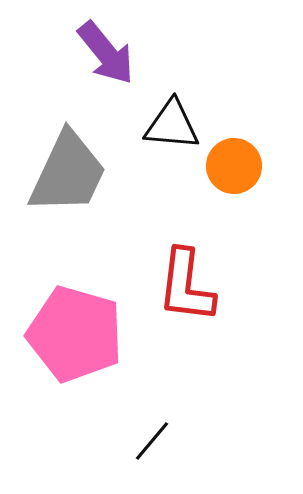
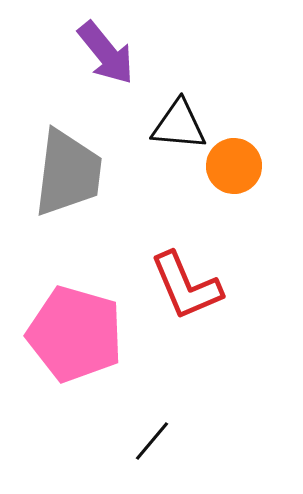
black triangle: moved 7 px right
gray trapezoid: rotated 18 degrees counterclockwise
red L-shape: rotated 30 degrees counterclockwise
